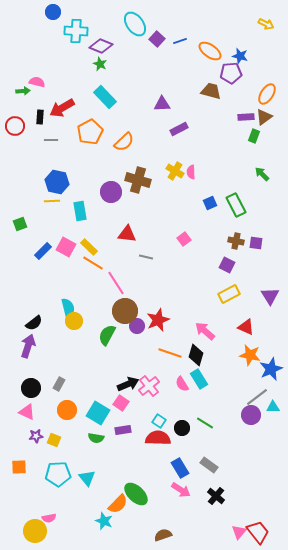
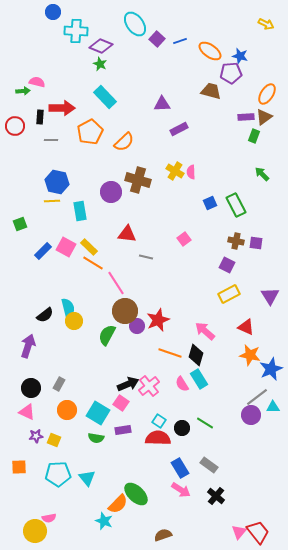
red arrow at (62, 108): rotated 150 degrees counterclockwise
black semicircle at (34, 323): moved 11 px right, 8 px up
